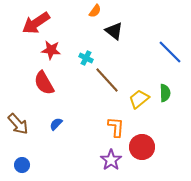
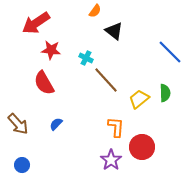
brown line: moved 1 px left
